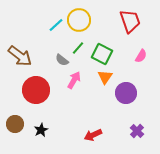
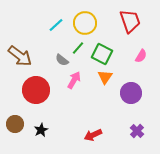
yellow circle: moved 6 px right, 3 px down
purple circle: moved 5 px right
